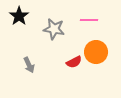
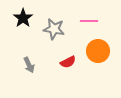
black star: moved 4 px right, 2 px down
pink line: moved 1 px down
orange circle: moved 2 px right, 1 px up
red semicircle: moved 6 px left
